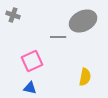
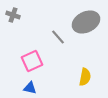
gray ellipse: moved 3 px right, 1 px down
gray line: rotated 49 degrees clockwise
